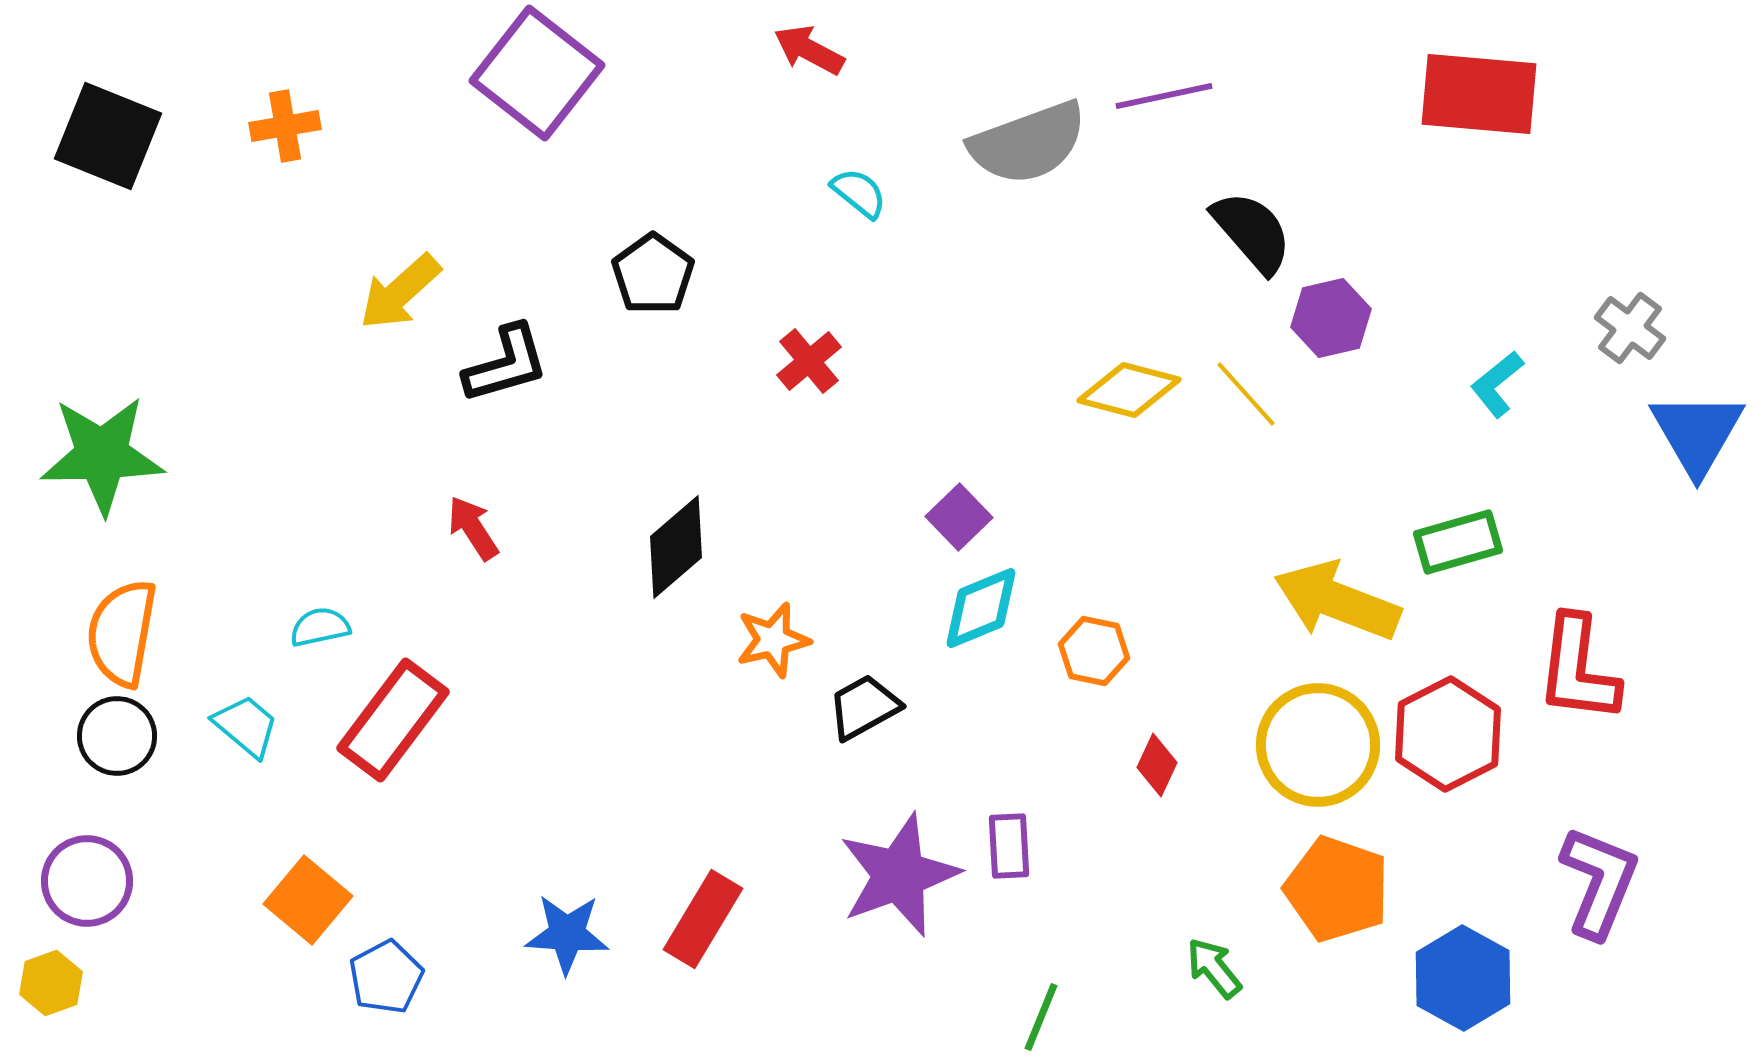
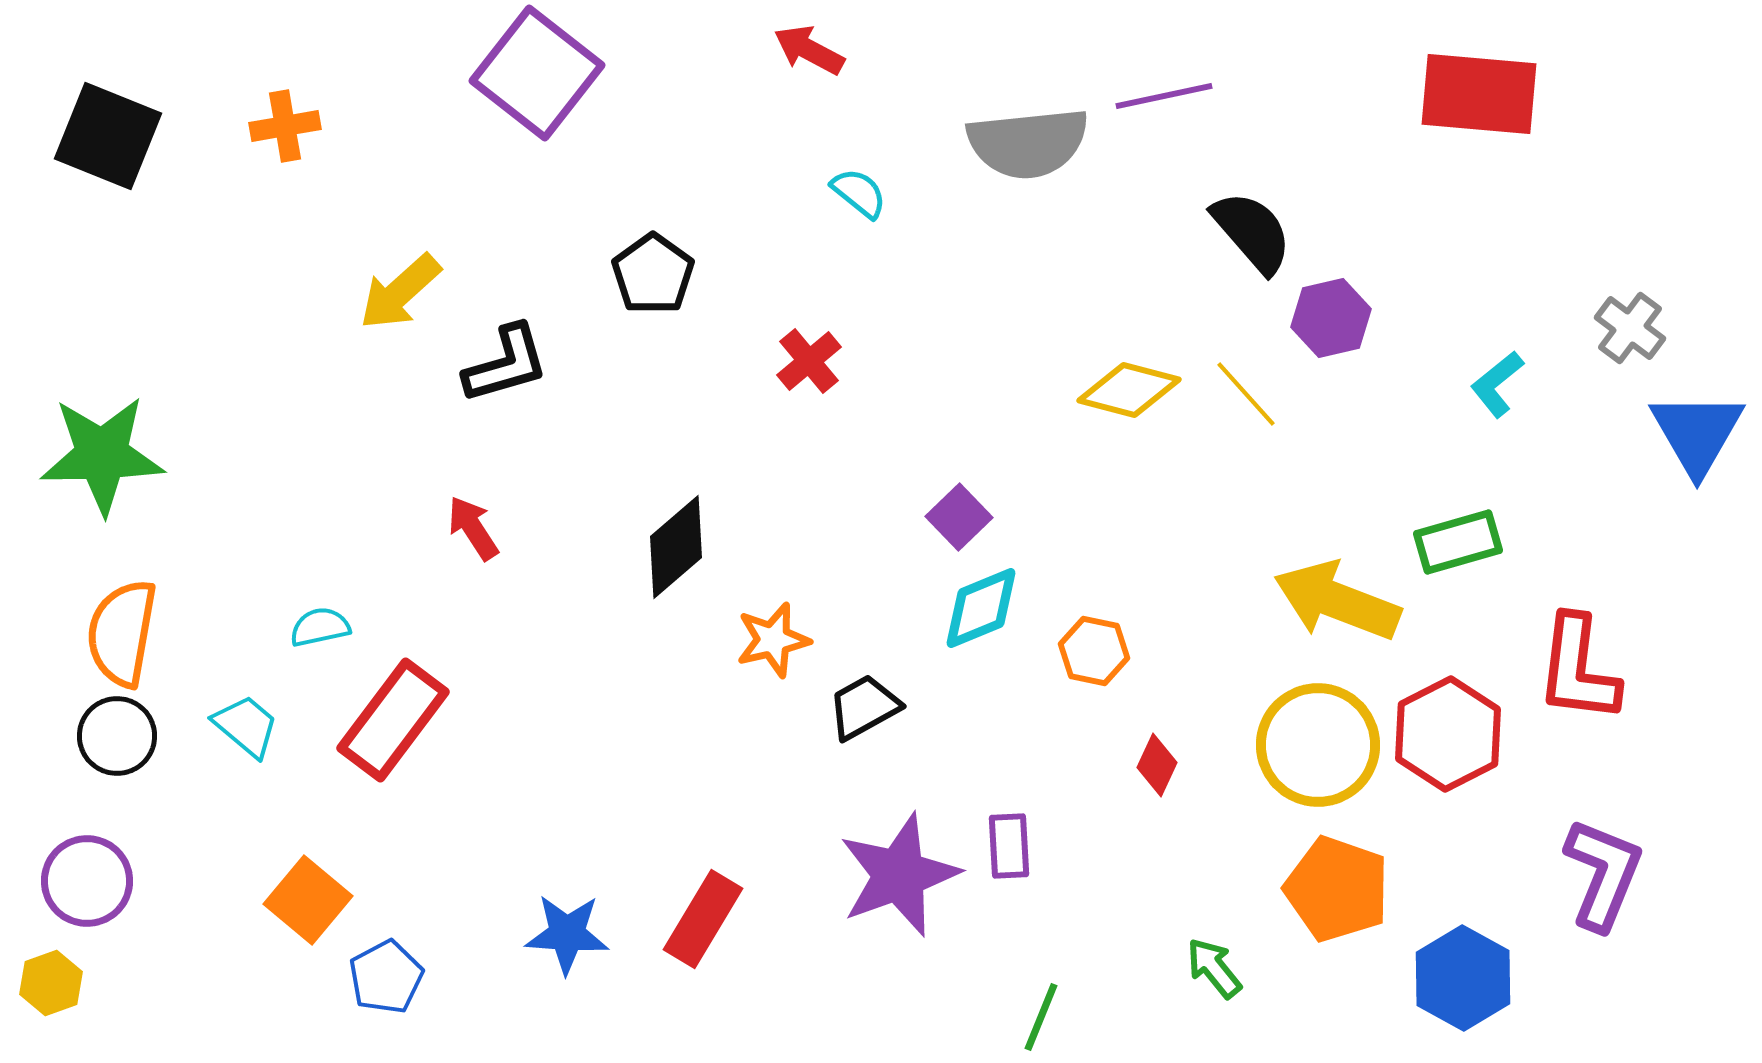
gray semicircle at (1028, 143): rotated 14 degrees clockwise
purple L-shape at (1599, 882): moved 4 px right, 8 px up
